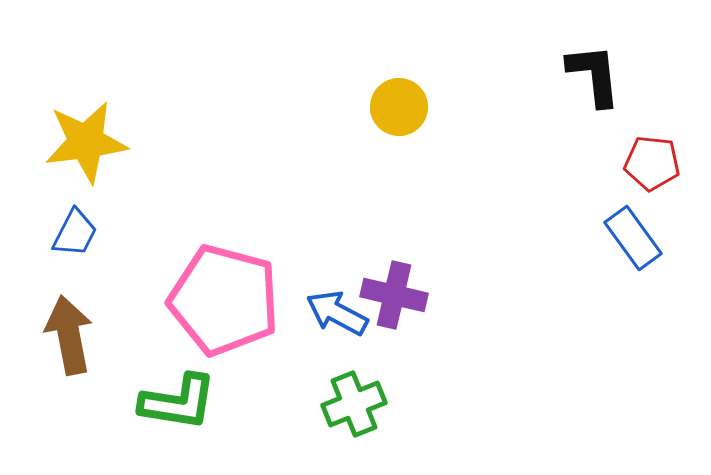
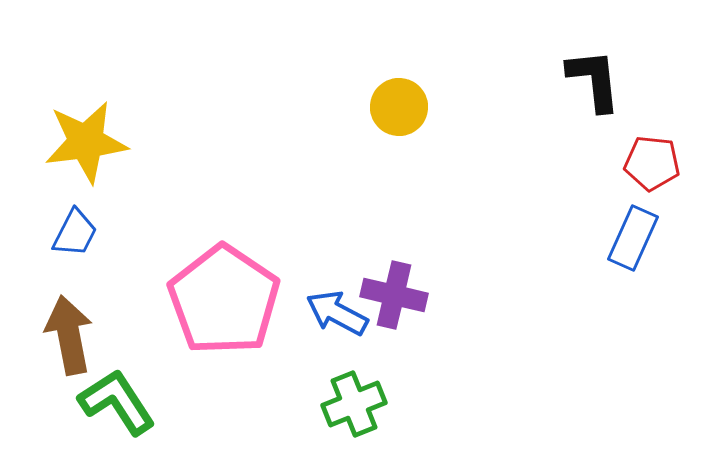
black L-shape: moved 5 px down
blue rectangle: rotated 60 degrees clockwise
pink pentagon: rotated 19 degrees clockwise
green L-shape: moved 61 px left; rotated 132 degrees counterclockwise
